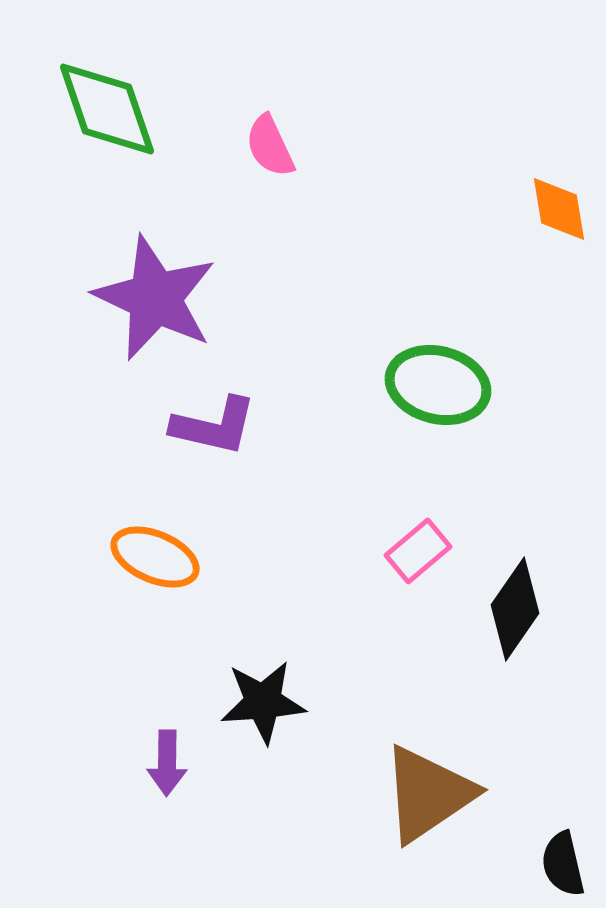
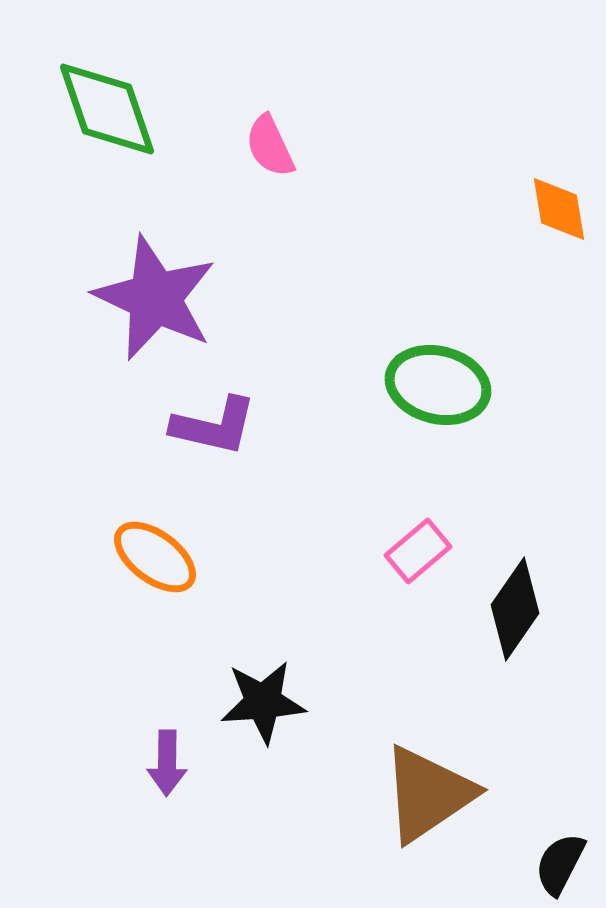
orange ellipse: rotated 14 degrees clockwise
black semicircle: moved 3 px left; rotated 40 degrees clockwise
